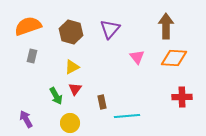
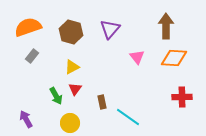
orange semicircle: moved 1 px down
gray rectangle: rotated 24 degrees clockwise
cyan line: moved 1 px right, 1 px down; rotated 40 degrees clockwise
